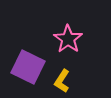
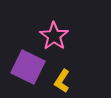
pink star: moved 14 px left, 3 px up
